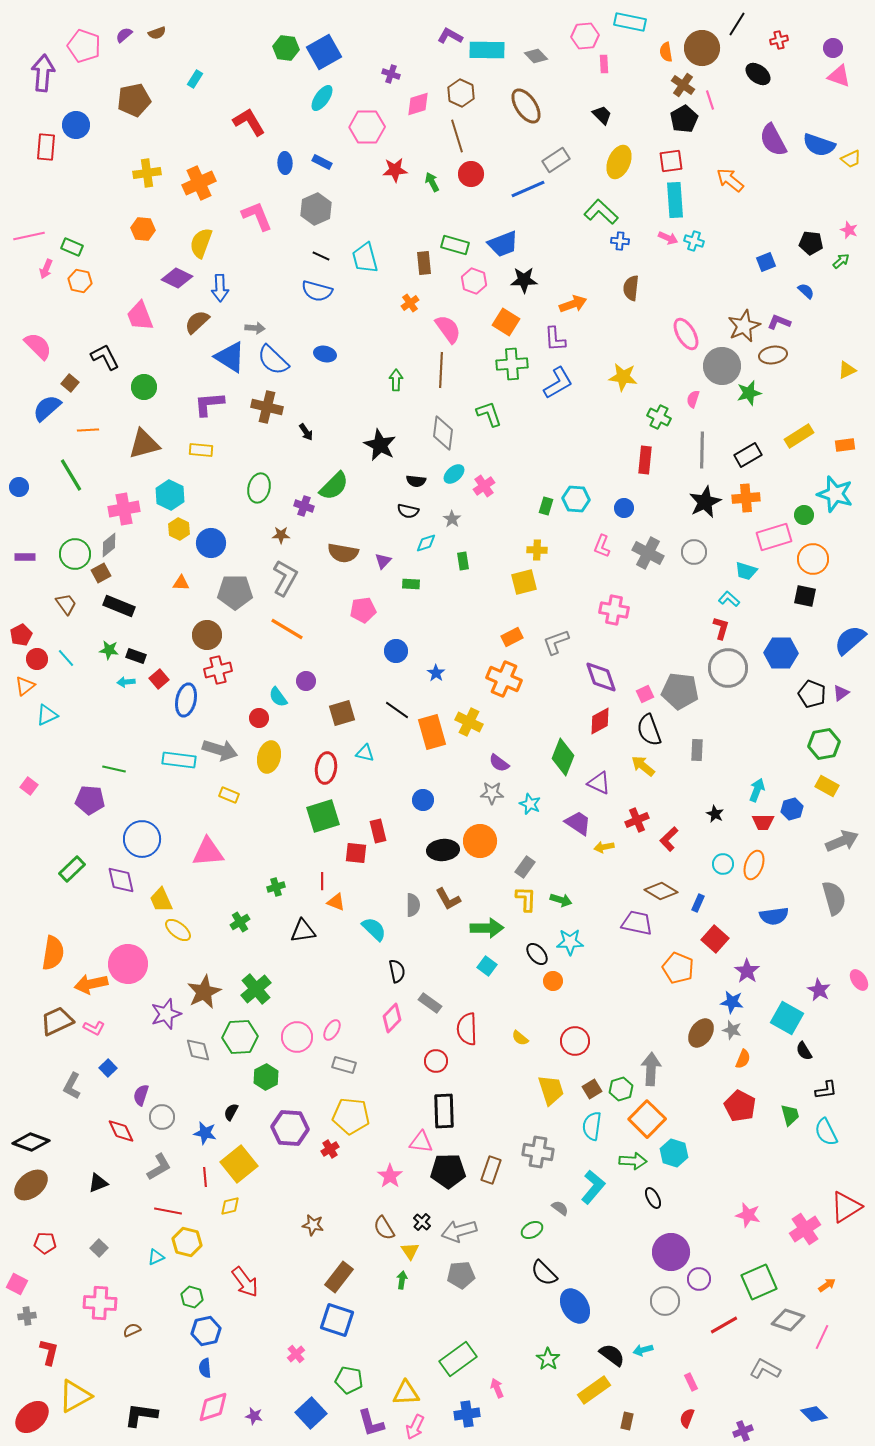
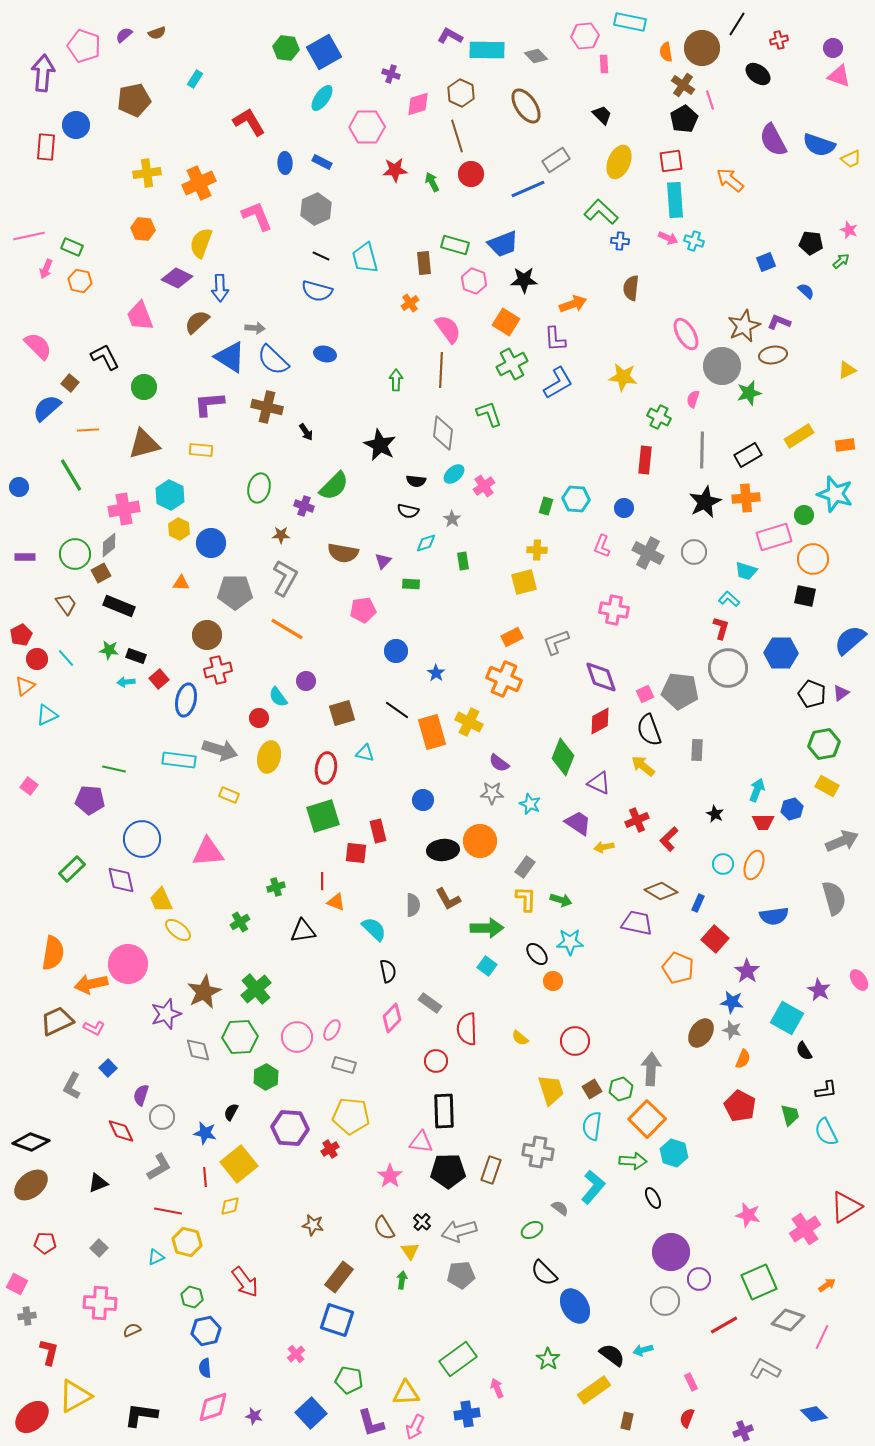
green cross at (512, 364): rotated 24 degrees counterclockwise
black semicircle at (397, 971): moved 9 px left
